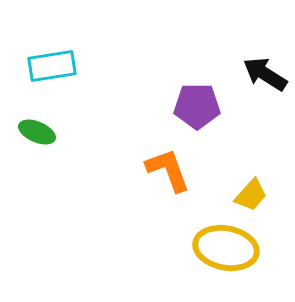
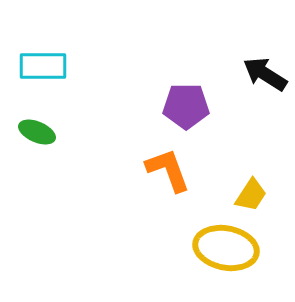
cyan rectangle: moved 9 px left; rotated 9 degrees clockwise
purple pentagon: moved 11 px left
yellow trapezoid: rotated 9 degrees counterclockwise
